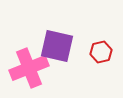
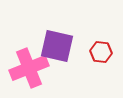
red hexagon: rotated 20 degrees clockwise
